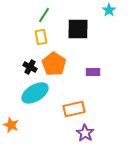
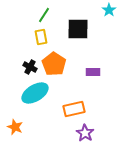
orange star: moved 4 px right, 2 px down
